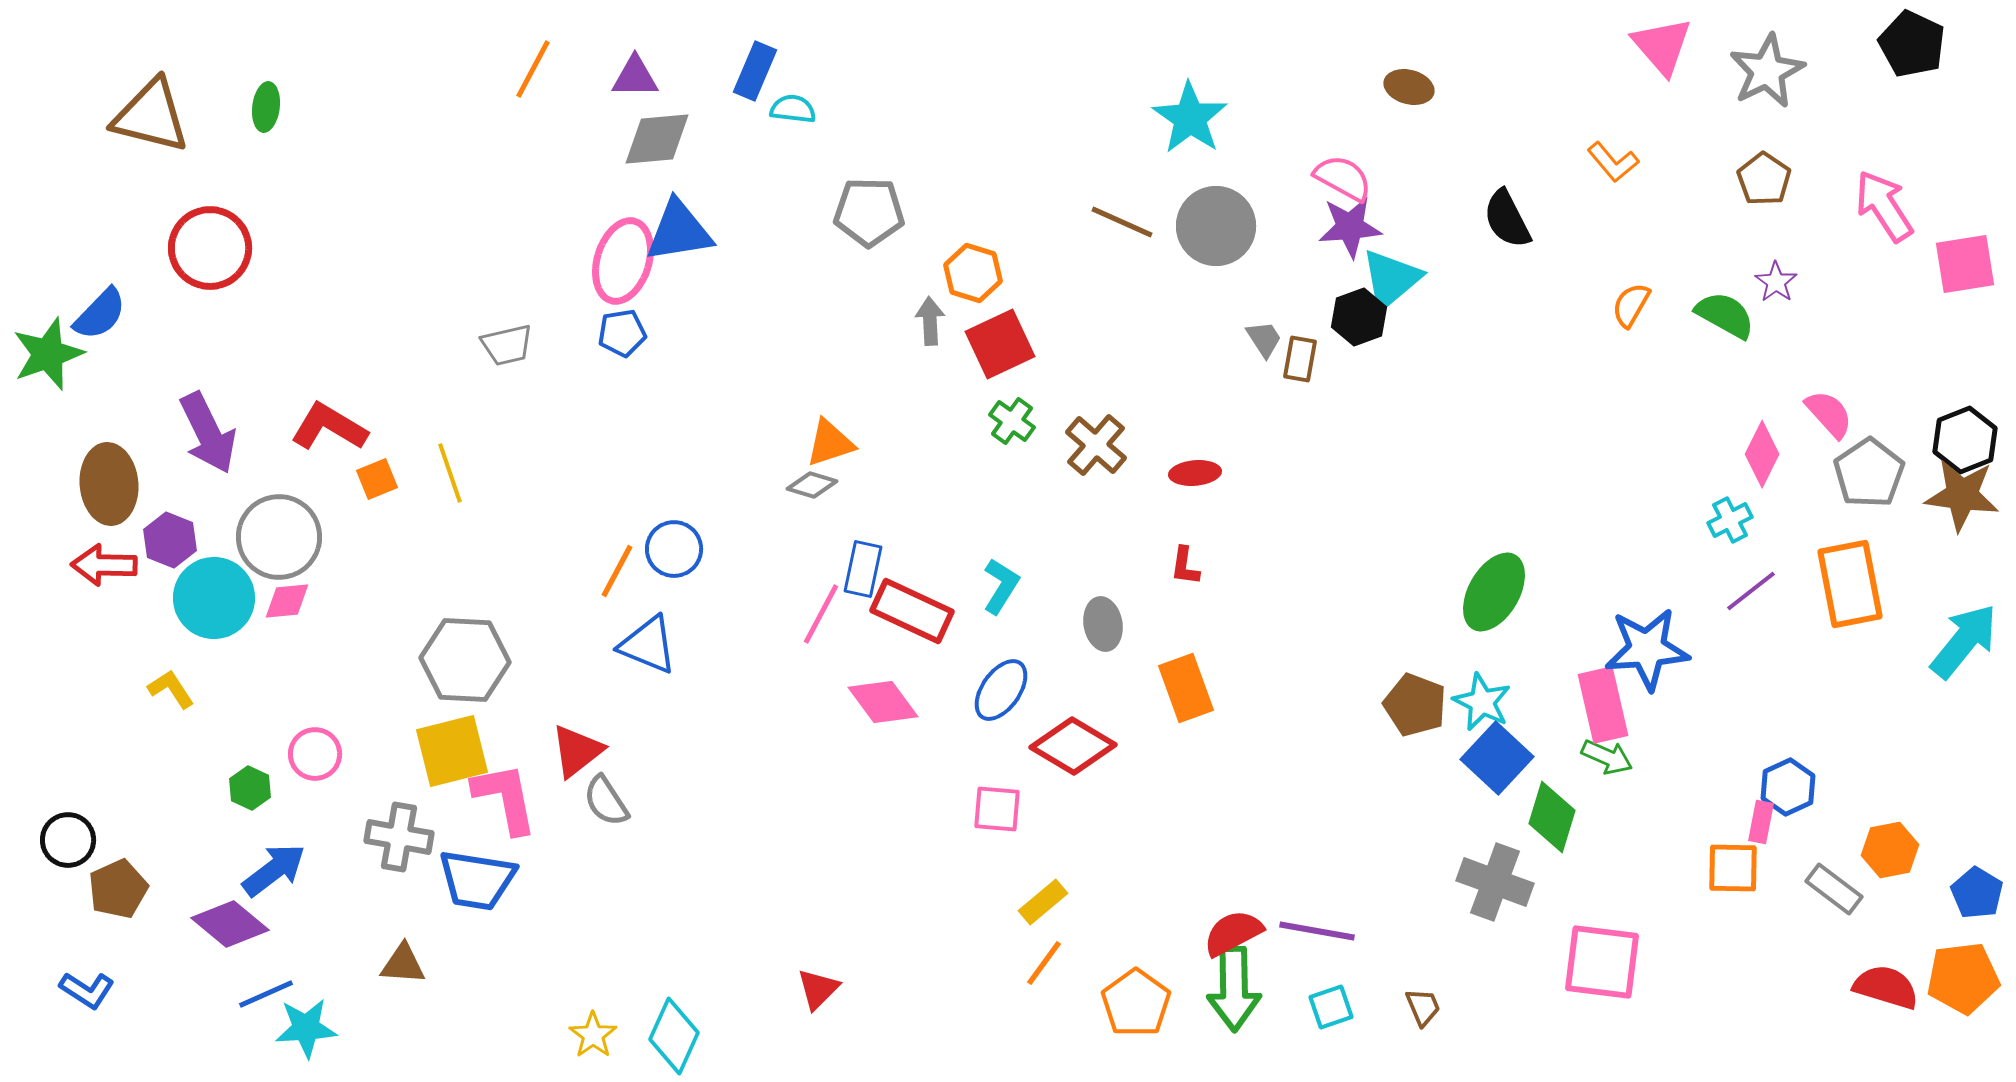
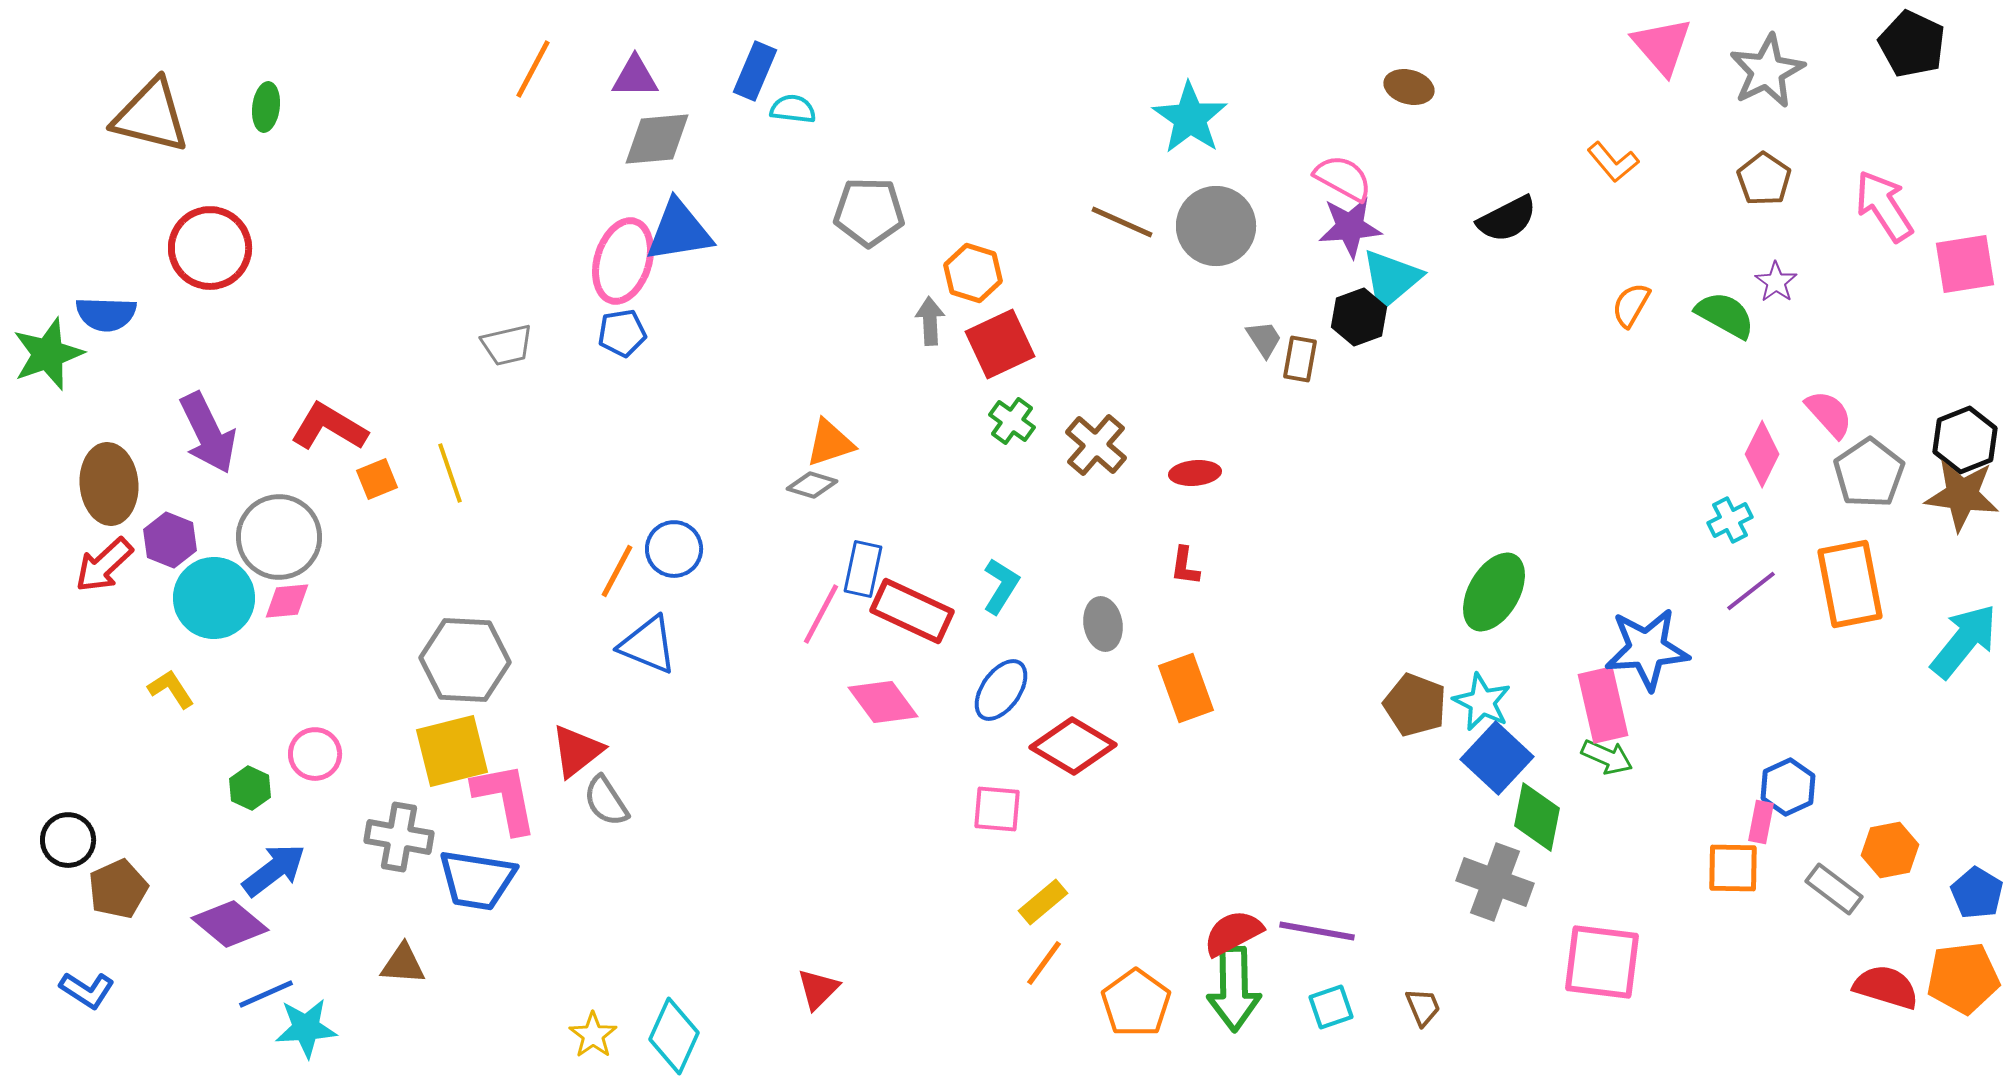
black semicircle at (1507, 219): rotated 90 degrees counterclockwise
blue semicircle at (100, 314): moved 6 px right; rotated 48 degrees clockwise
red arrow at (104, 565): rotated 44 degrees counterclockwise
green diamond at (1552, 817): moved 15 px left; rotated 6 degrees counterclockwise
